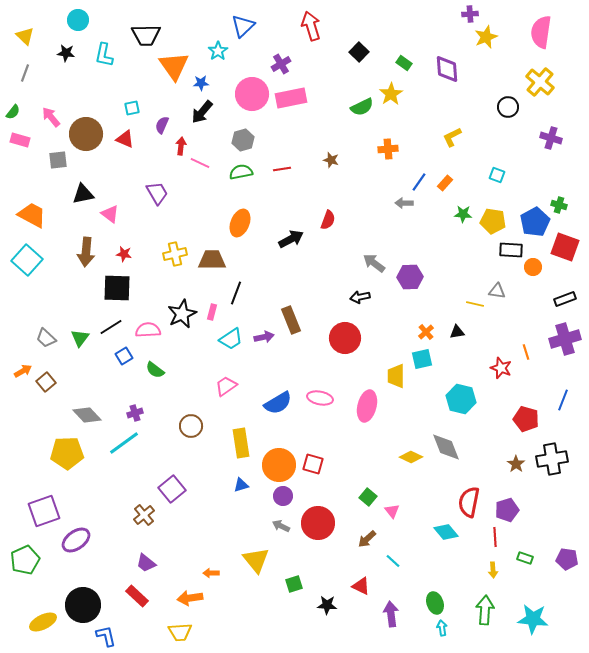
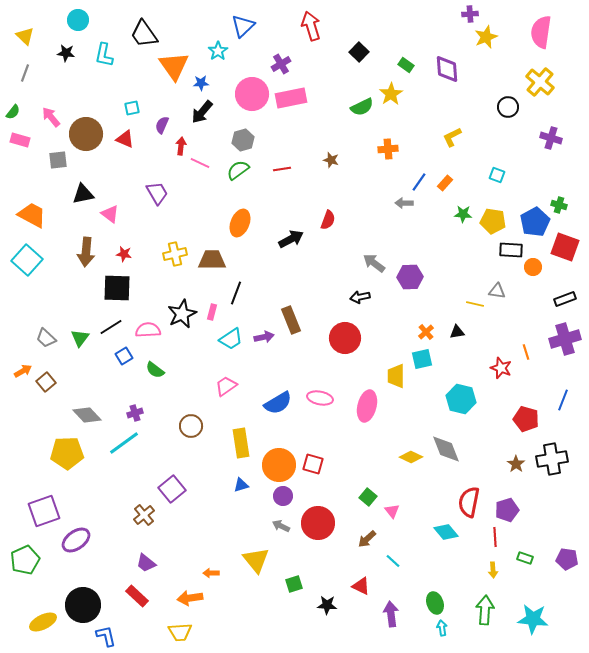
black trapezoid at (146, 35): moved 2 px left, 1 px up; rotated 56 degrees clockwise
green rectangle at (404, 63): moved 2 px right, 2 px down
green semicircle at (241, 172): moved 3 px left, 2 px up; rotated 25 degrees counterclockwise
gray diamond at (446, 447): moved 2 px down
